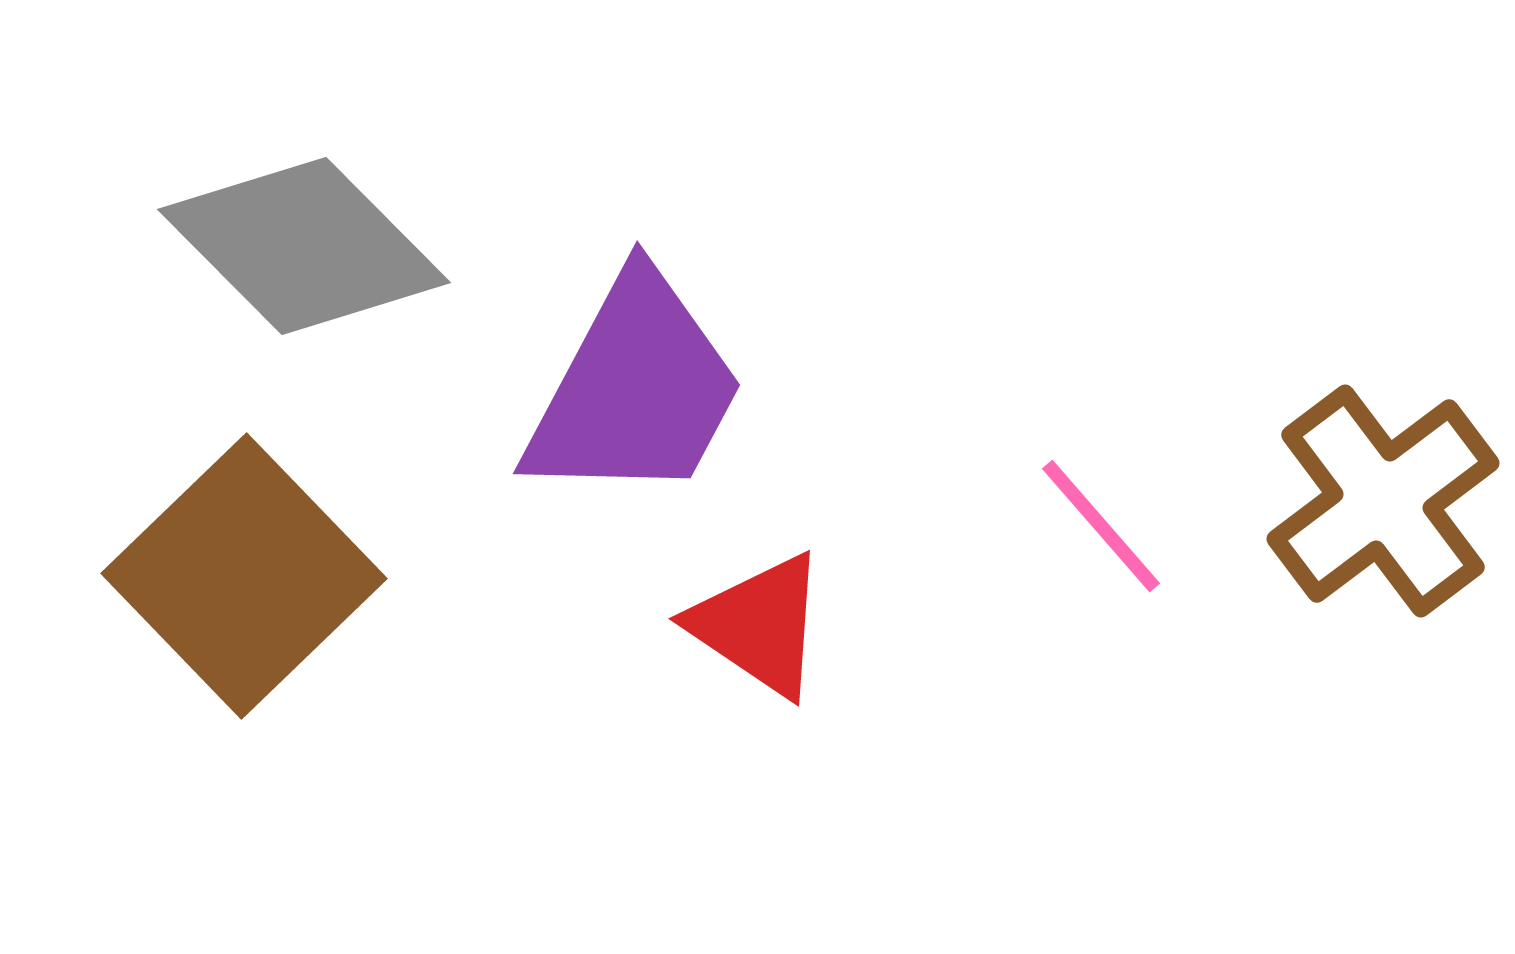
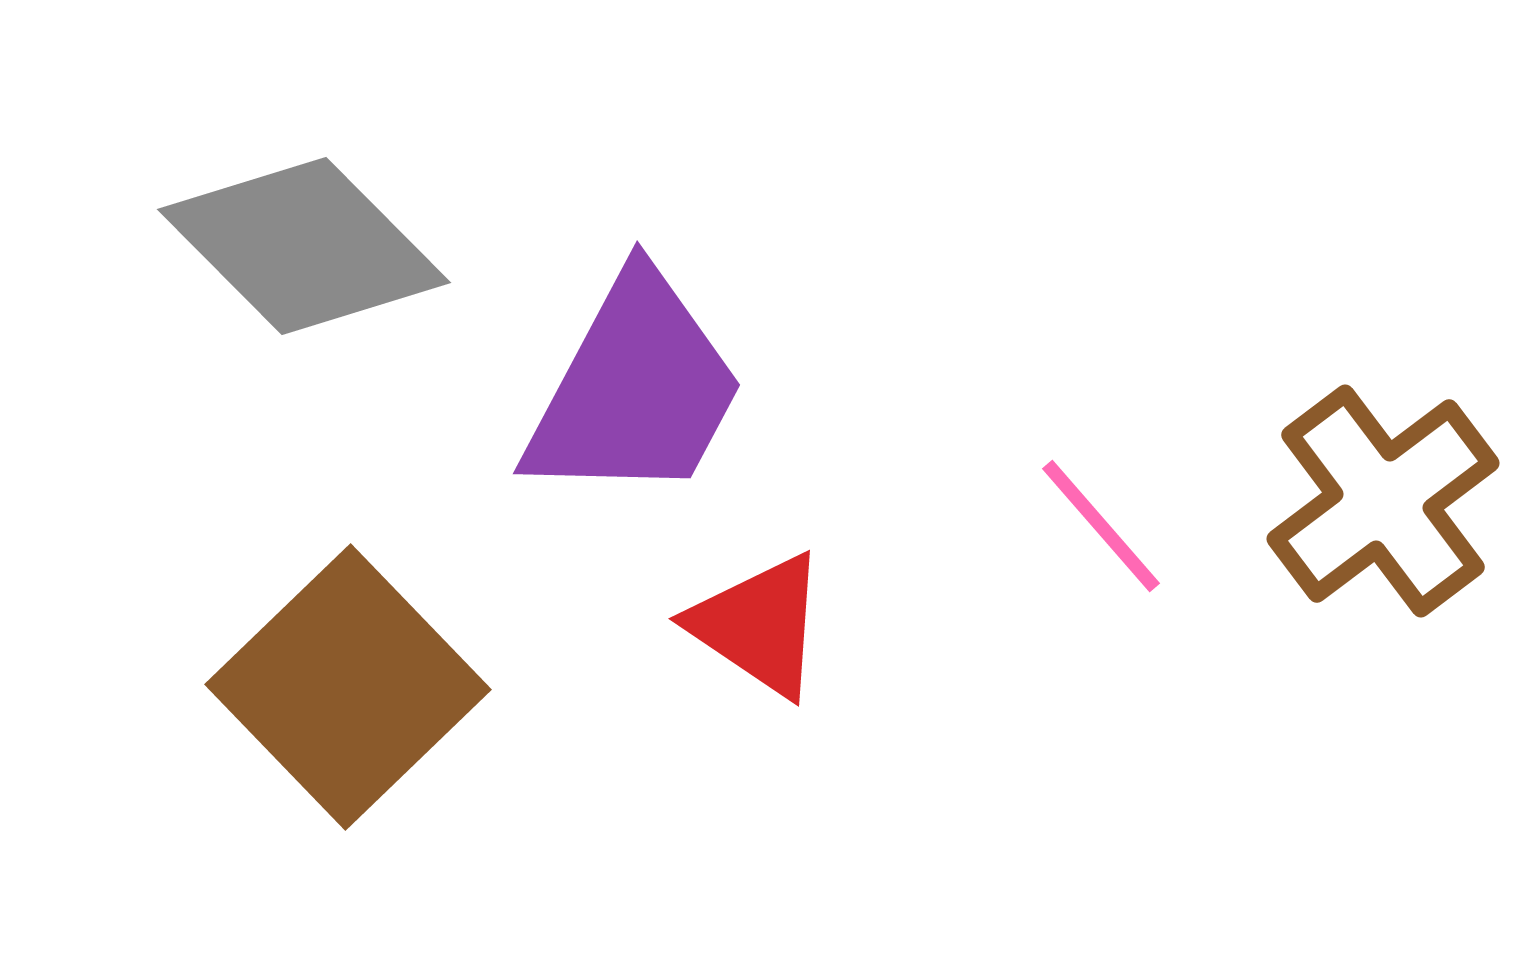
brown square: moved 104 px right, 111 px down
